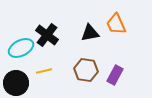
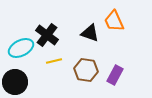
orange trapezoid: moved 2 px left, 3 px up
black triangle: rotated 30 degrees clockwise
yellow line: moved 10 px right, 10 px up
black circle: moved 1 px left, 1 px up
